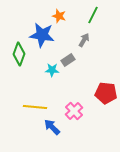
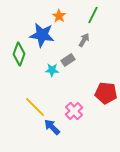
orange star: rotated 16 degrees clockwise
yellow line: rotated 40 degrees clockwise
